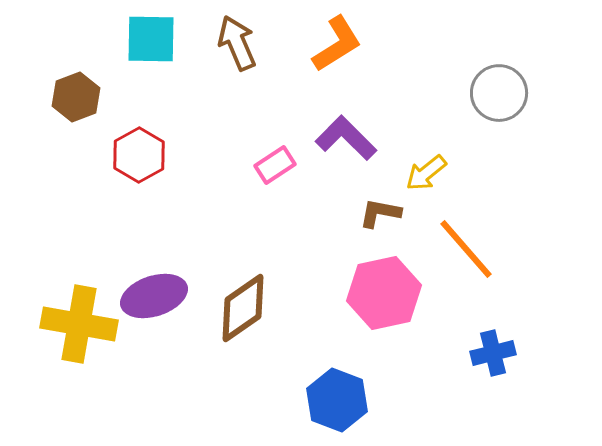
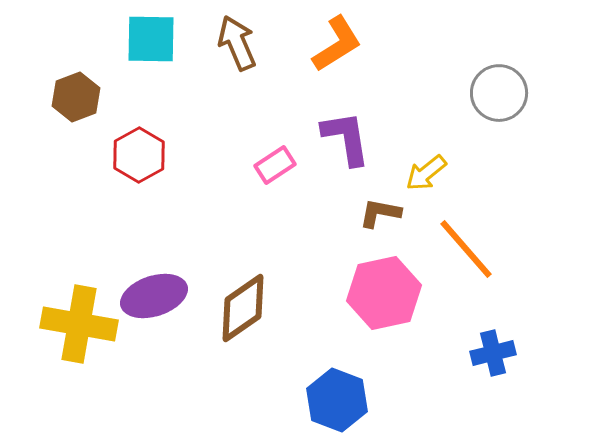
purple L-shape: rotated 36 degrees clockwise
